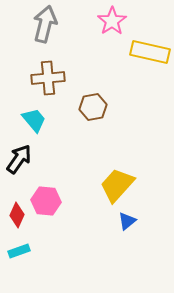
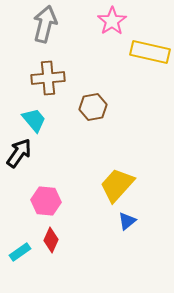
black arrow: moved 6 px up
red diamond: moved 34 px right, 25 px down
cyan rectangle: moved 1 px right, 1 px down; rotated 15 degrees counterclockwise
